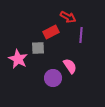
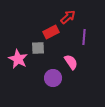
red arrow: rotated 70 degrees counterclockwise
purple line: moved 3 px right, 2 px down
pink semicircle: moved 1 px right, 4 px up
